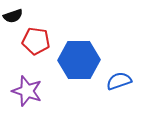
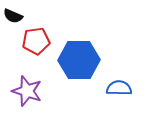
black semicircle: rotated 42 degrees clockwise
red pentagon: rotated 16 degrees counterclockwise
blue semicircle: moved 7 px down; rotated 20 degrees clockwise
